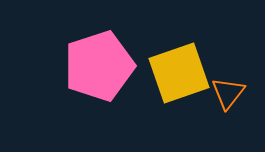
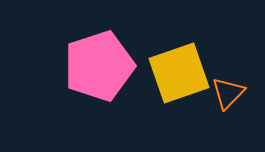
orange triangle: rotated 6 degrees clockwise
